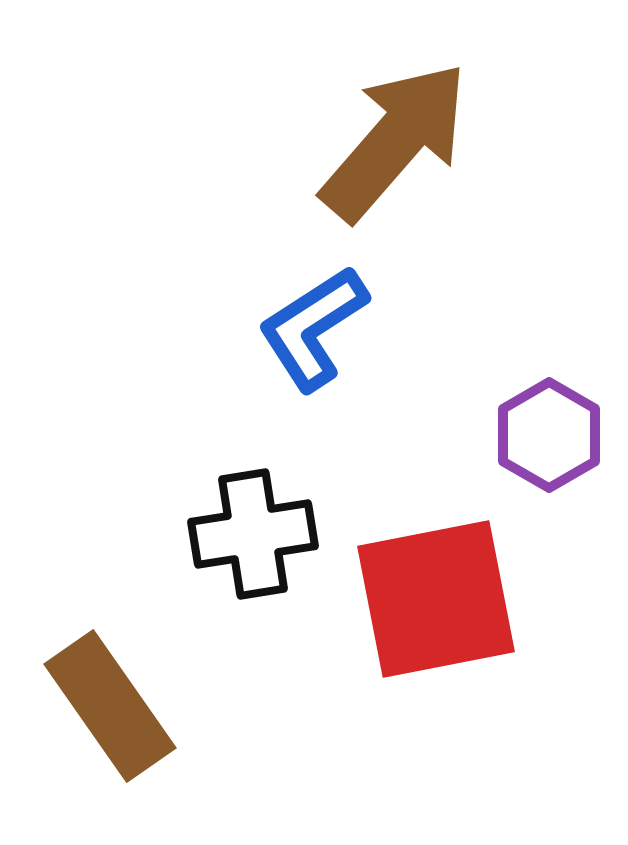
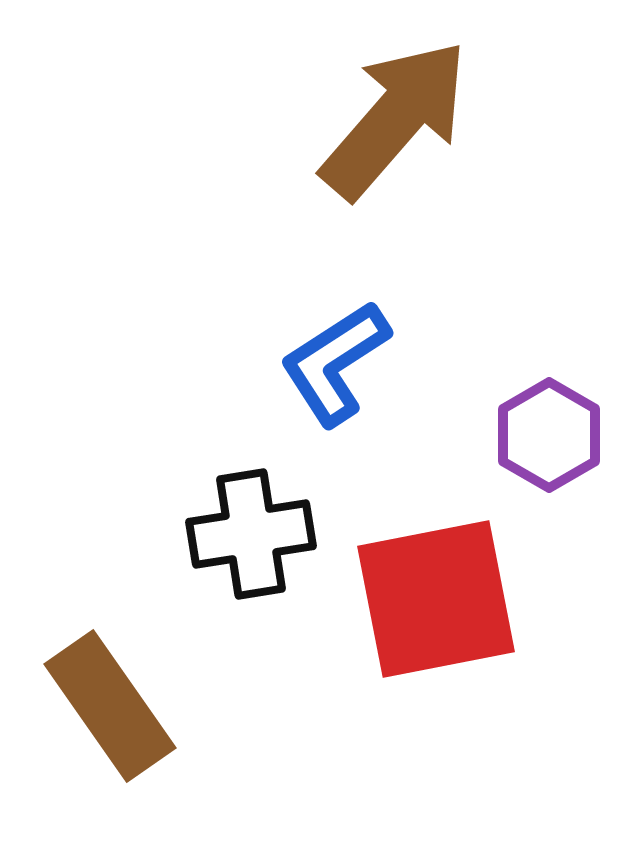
brown arrow: moved 22 px up
blue L-shape: moved 22 px right, 35 px down
black cross: moved 2 px left
